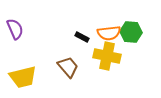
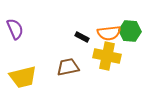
green hexagon: moved 1 px left, 1 px up
brown trapezoid: rotated 60 degrees counterclockwise
